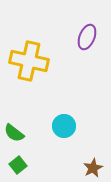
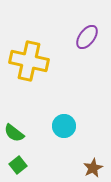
purple ellipse: rotated 15 degrees clockwise
